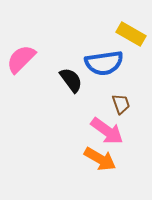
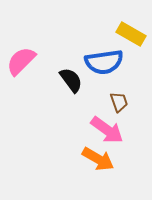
pink semicircle: moved 2 px down
blue semicircle: moved 1 px up
brown trapezoid: moved 2 px left, 2 px up
pink arrow: moved 1 px up
orange arrow: moved 2 px left
